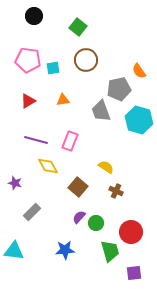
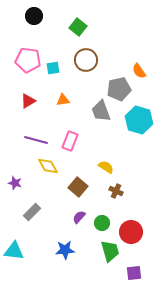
green circle: moved 6 px right
